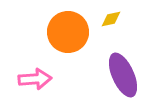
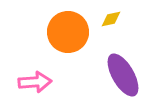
purple ellipse: rotated 6 degrees counterclockwise
pink arrow: moved 3 px down
